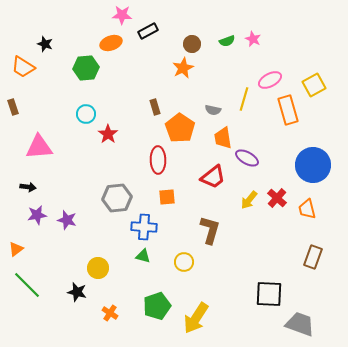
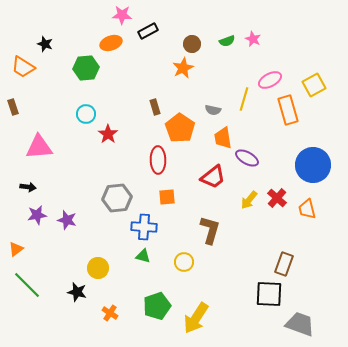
brown rectangle at (313, 257): moved 29 px left, 7 px down
